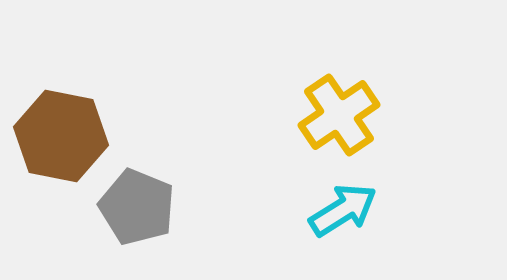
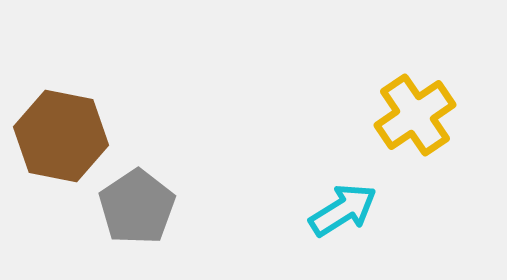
yellow cross: moved 76 px right
gray pentagon: rotated 16 degrees clockwise
